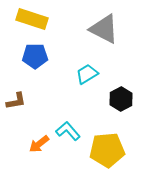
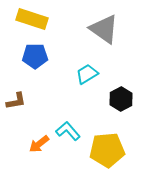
gray triangle: rotated 8 degrees clockwise
